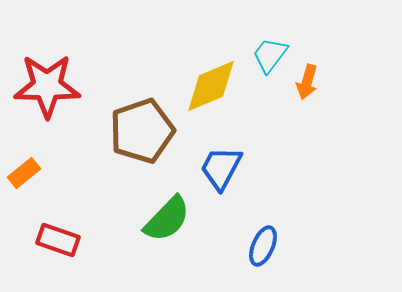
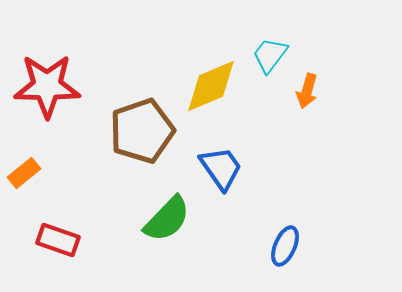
orange arrow: moved 9 px down
blue trapezoid: rotated 117 degrees clockwise
blue ellipse: moved 22 px right
